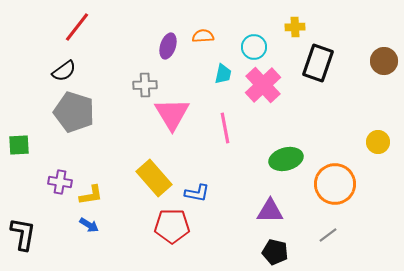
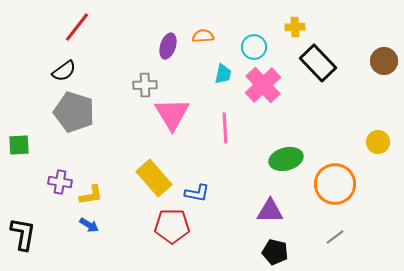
black rectangle: rotated 63 degrees counterclockwise
pink line: rotated 8 degrees clockwise
gray line: moved 7 px right, 2 px down
